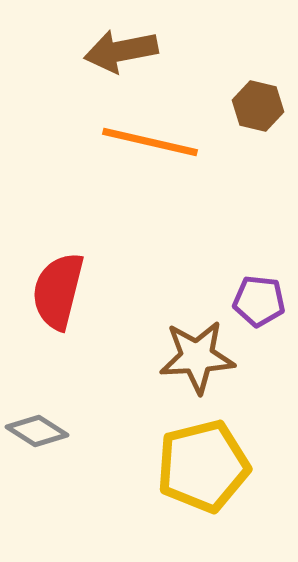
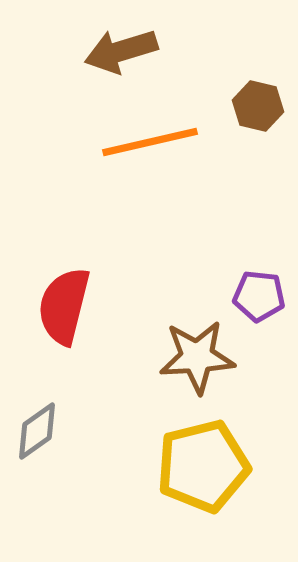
brown arrow: rotated 6 degrees counterclockwise
orange line: rotated 26 degrees counterclockwise
red semicircle: moved 6 px right, 15 px down
purple pentagon: moved 5 px up
gray diamond: rotated 68 degrees counterclockwise
